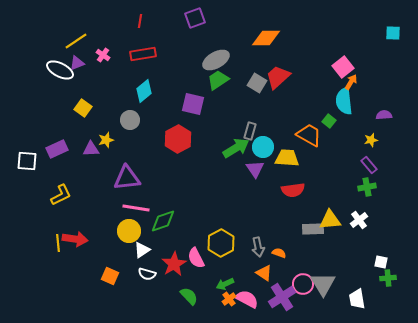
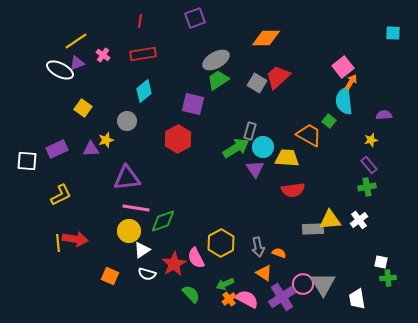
gray circle at (130, 120): moved 3 px left, 1 px down
green semicircle at (189, 296): moved 2 px right, 2 px up
